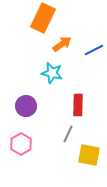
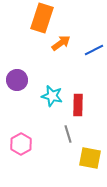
orange rectangle: moved 1 px left; rotated 8 degrees counterclockwise
orange arrow: moved 1 px left, 1 px up
cyan star: moved 23 px down
purple circle: moved 9 px left, 26 px up
gray line: rotated 42 degrees counterclockwise
yellow square: moved 1 px right, 3 px down
